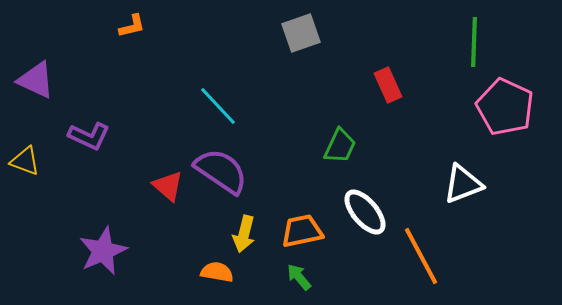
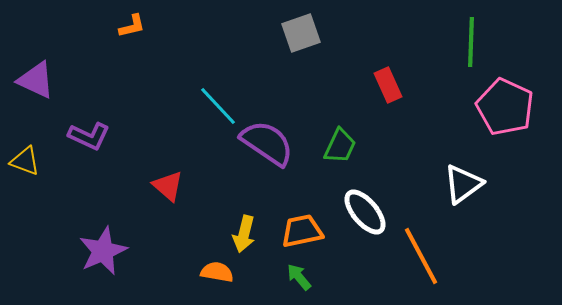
green line: moved 3 px left
purple semicircle: moved 46 px right, 28 px up
white triangle: rotated 15 degrees counterclockwise
